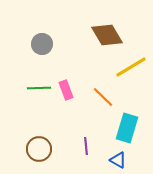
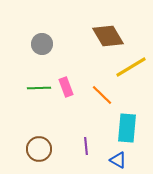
brown diamond: moved 1 px right, 1 px down
pink rectangle: moved 3 px up
orange line: moved 1 px left, 2 px up
cyan rectangle: rotated 12 degrees counterclockwise
